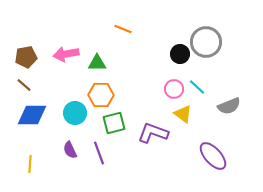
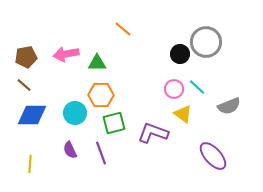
orange line: rotated 18 degrees clockwise
purple line: moved 2 px right
